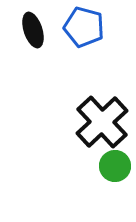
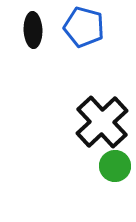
black ellipse: rotated 16 degrees clockwise
